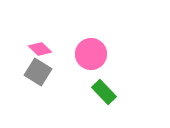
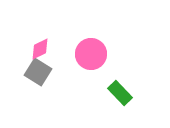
pink diamond: rotated 70 degrees counterclockwise
green rectangle: moved 16 px right, 1 px down
